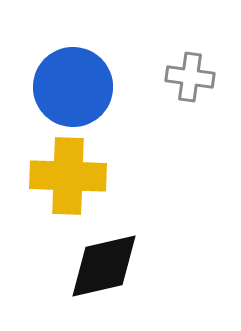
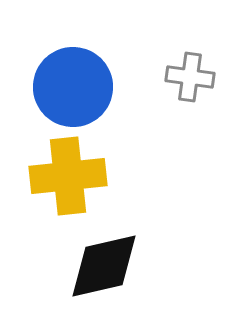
yellow cross: rotated 8 degrees counterclockwise
